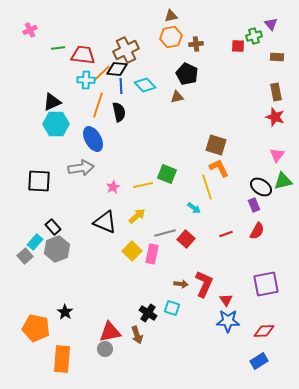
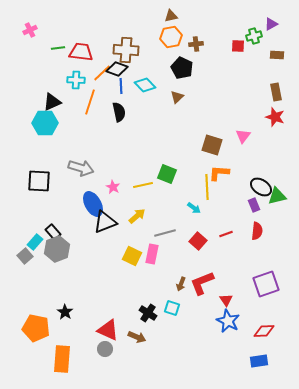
purple triangle at (271, 24): rotated 40 degrees clockwise
brown cross at (126, 50): rotated 30 degrees clockwise
red trapezoid at (83, 55): moved 2 px left, 3 px up
brown rectangle at (277, 57): moved 2 px up
black diamond at (117, 69): rotated 15 degrees clockwise
black pentagon at (187, 74): moved 5 px left, 6 px up
cyan cross at (86, 80): moved 10 px left
brown triangle at (177, 97): rotated 32 degrees counterclockwise
orange line at (98, 105): moved 8 px left, 3 px up
cyan hexagon at (56, 124): moved 11 px left, 1 px up
blue ellipse at (93, 139): moved 65 px down
brown square at (216, 145): moved 4 px left
pink triangle at (277, 155): moved 34 px left, 19 px up
gray arrow at (81, 168): rotated 25 degrees clockwise
orange L-shape at (219, 168): moved 5 px down; rotated 60 degrees counterclockwise
green triangle at (283, 181): moved 6 px left, 15 px down
pink star at (113, 187): rotated 16 degrees counterclockwise
yellow line at (207, 187): rotated 15 degrees clockwise
black triangle at (105, 222): rotated 45 degrees counterclockwise
black rectangle at (53, 227): moved 5 px down
red semicircle at (257, 231): rotated 24 degrees counterclockwise
red square at (186, 239): moved 12 px right, 2 px down
yellow square at (132, 251): moved 5 px down; rotated 18 degrees counterclockwise
brown arrow at (181, 284): rotated 104 degrees clockwise
red L-shape at (204, 284): moved 2 px left, 1 px up; rotated 136 degrees counterclockwise
purple square at (266, 284): rotated 8 degrees counterclockwise
blue star at (228, 321): rotated 25 degrees clockwise
red triangle at (110, 332): moved 2 px left, 2 px up; rotated 35 degrees clockwise
brown arrow at (137, 335): moved 2 px down; rotated 48 degrees counterclockwise
blue rectangle at (259, 361): rotated 24 degrees clockwise
